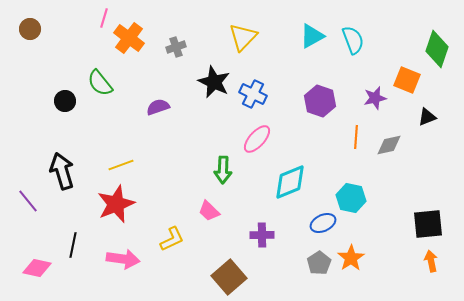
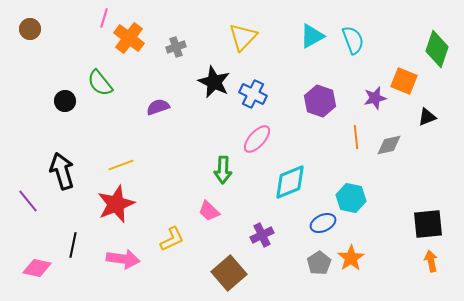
orange square: moved 3 px left, 1 px down
orange line: rotated 10 degrees counterclockwise
purple cross: rotated 25 degrees counterclockwise
brown square: moved 4 px up
